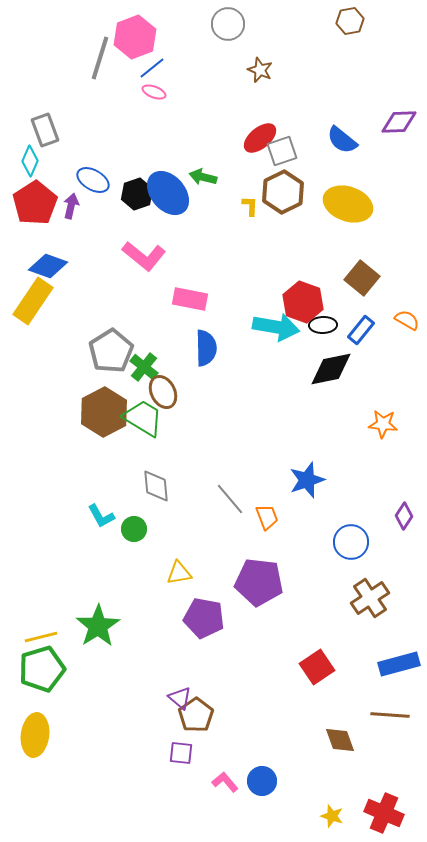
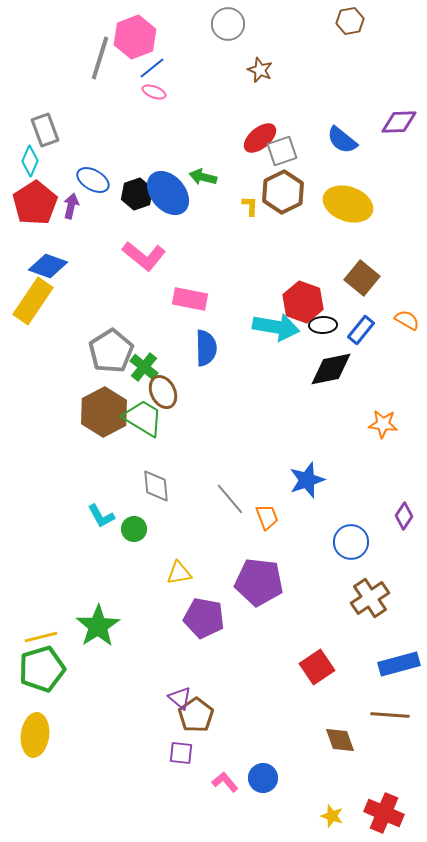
blue circle at (262, 781): moved 1 px right, 3 px up
